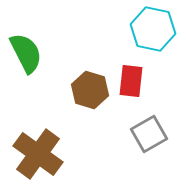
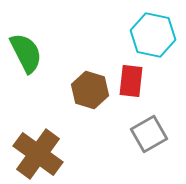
cyan hexagon: moved 6 px down
